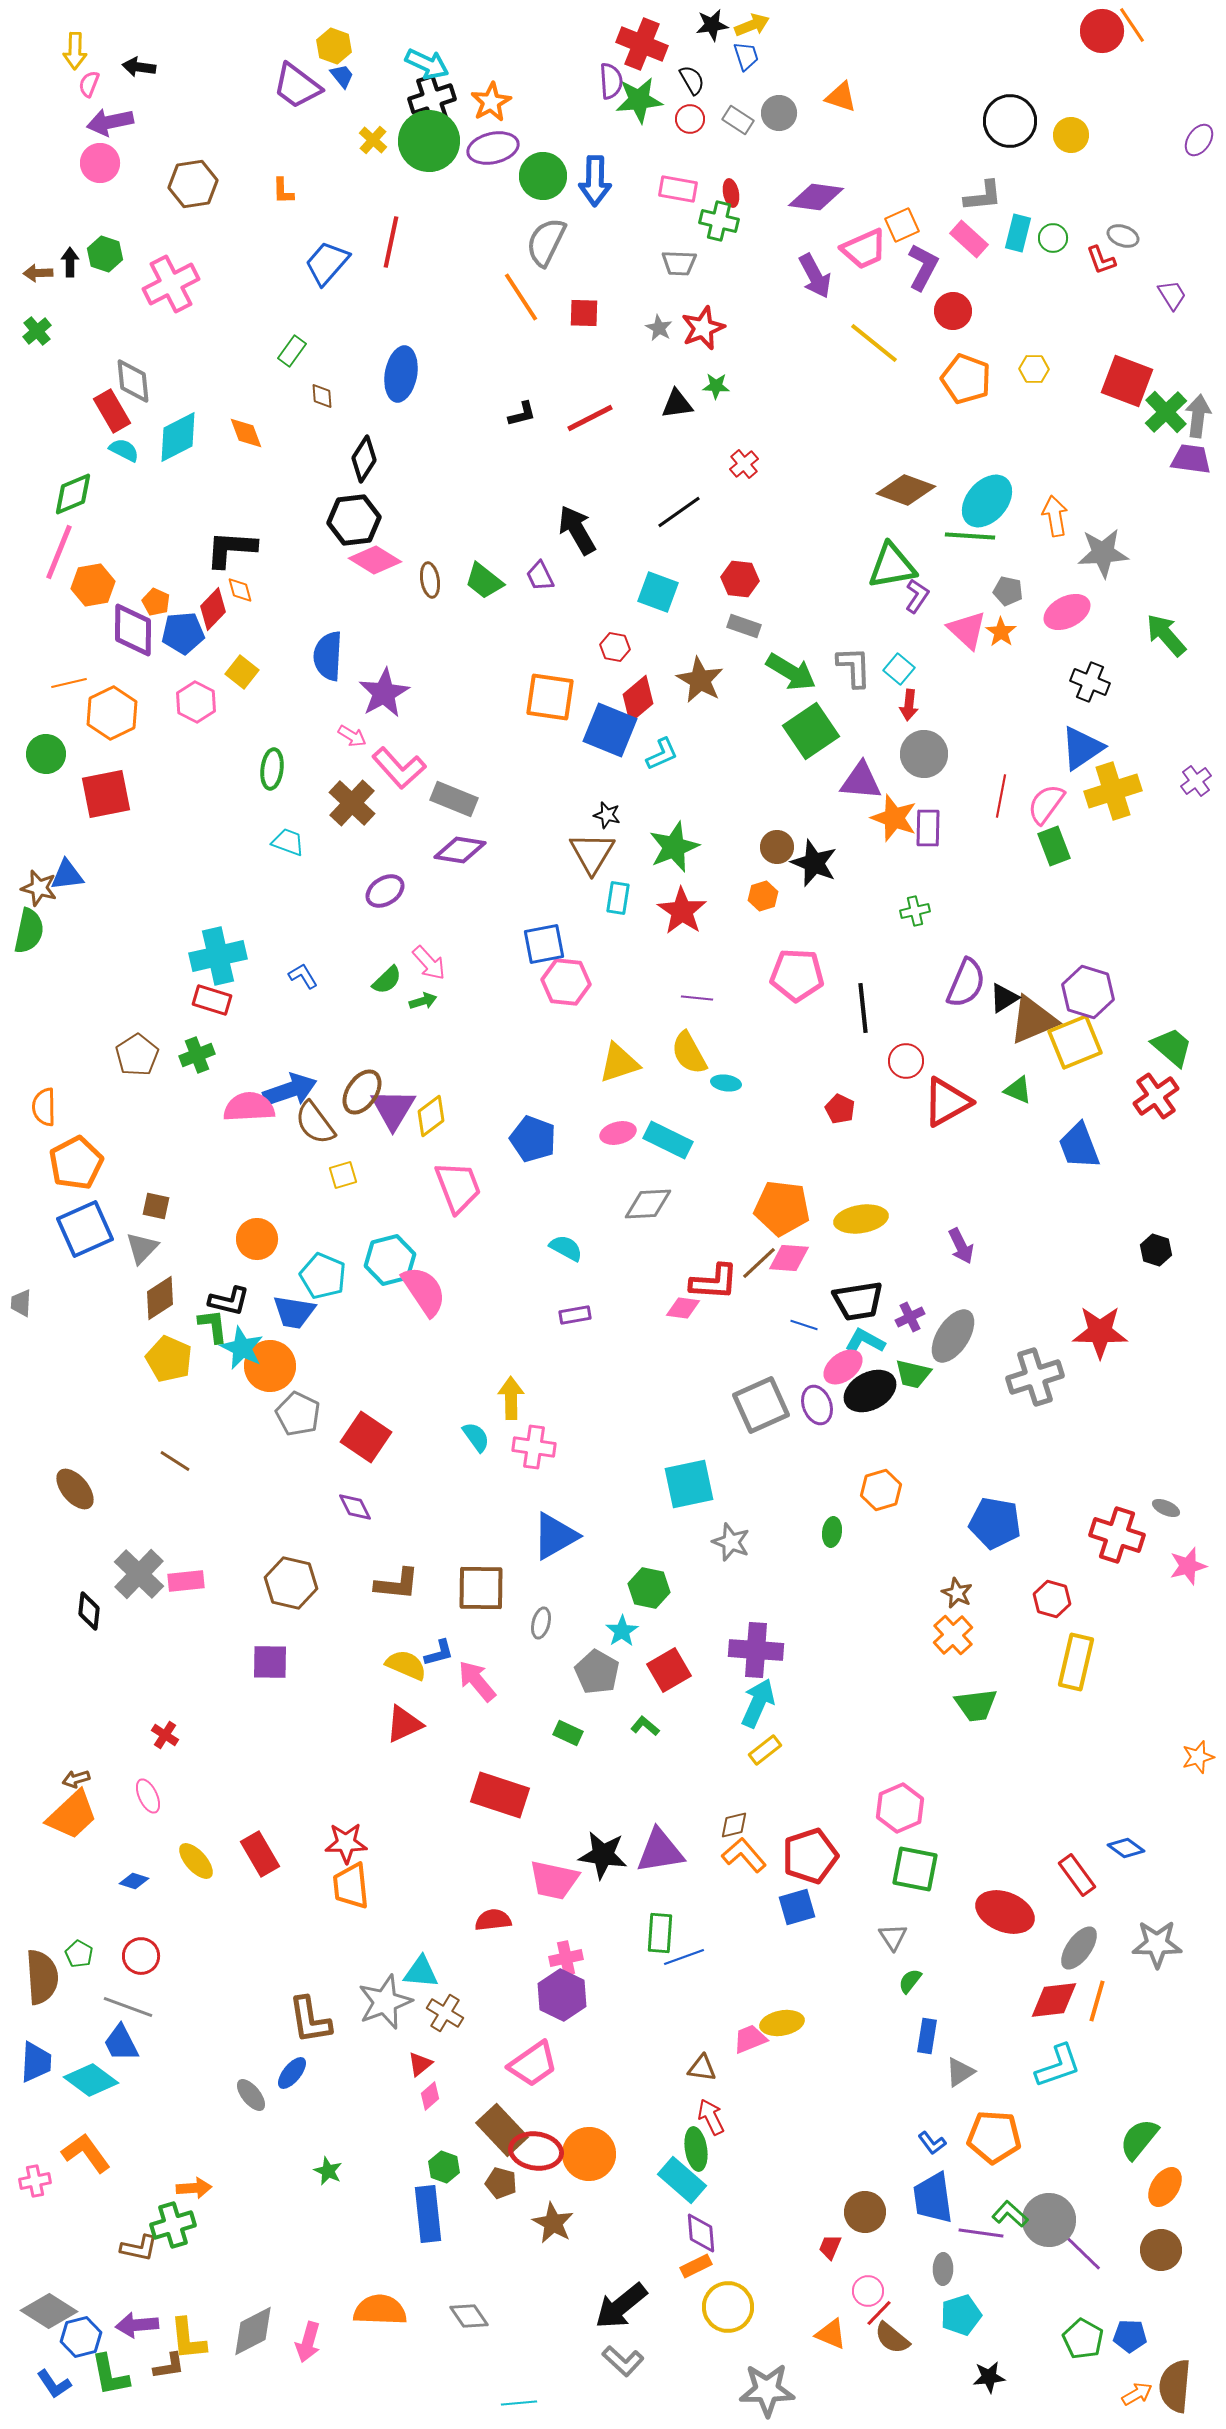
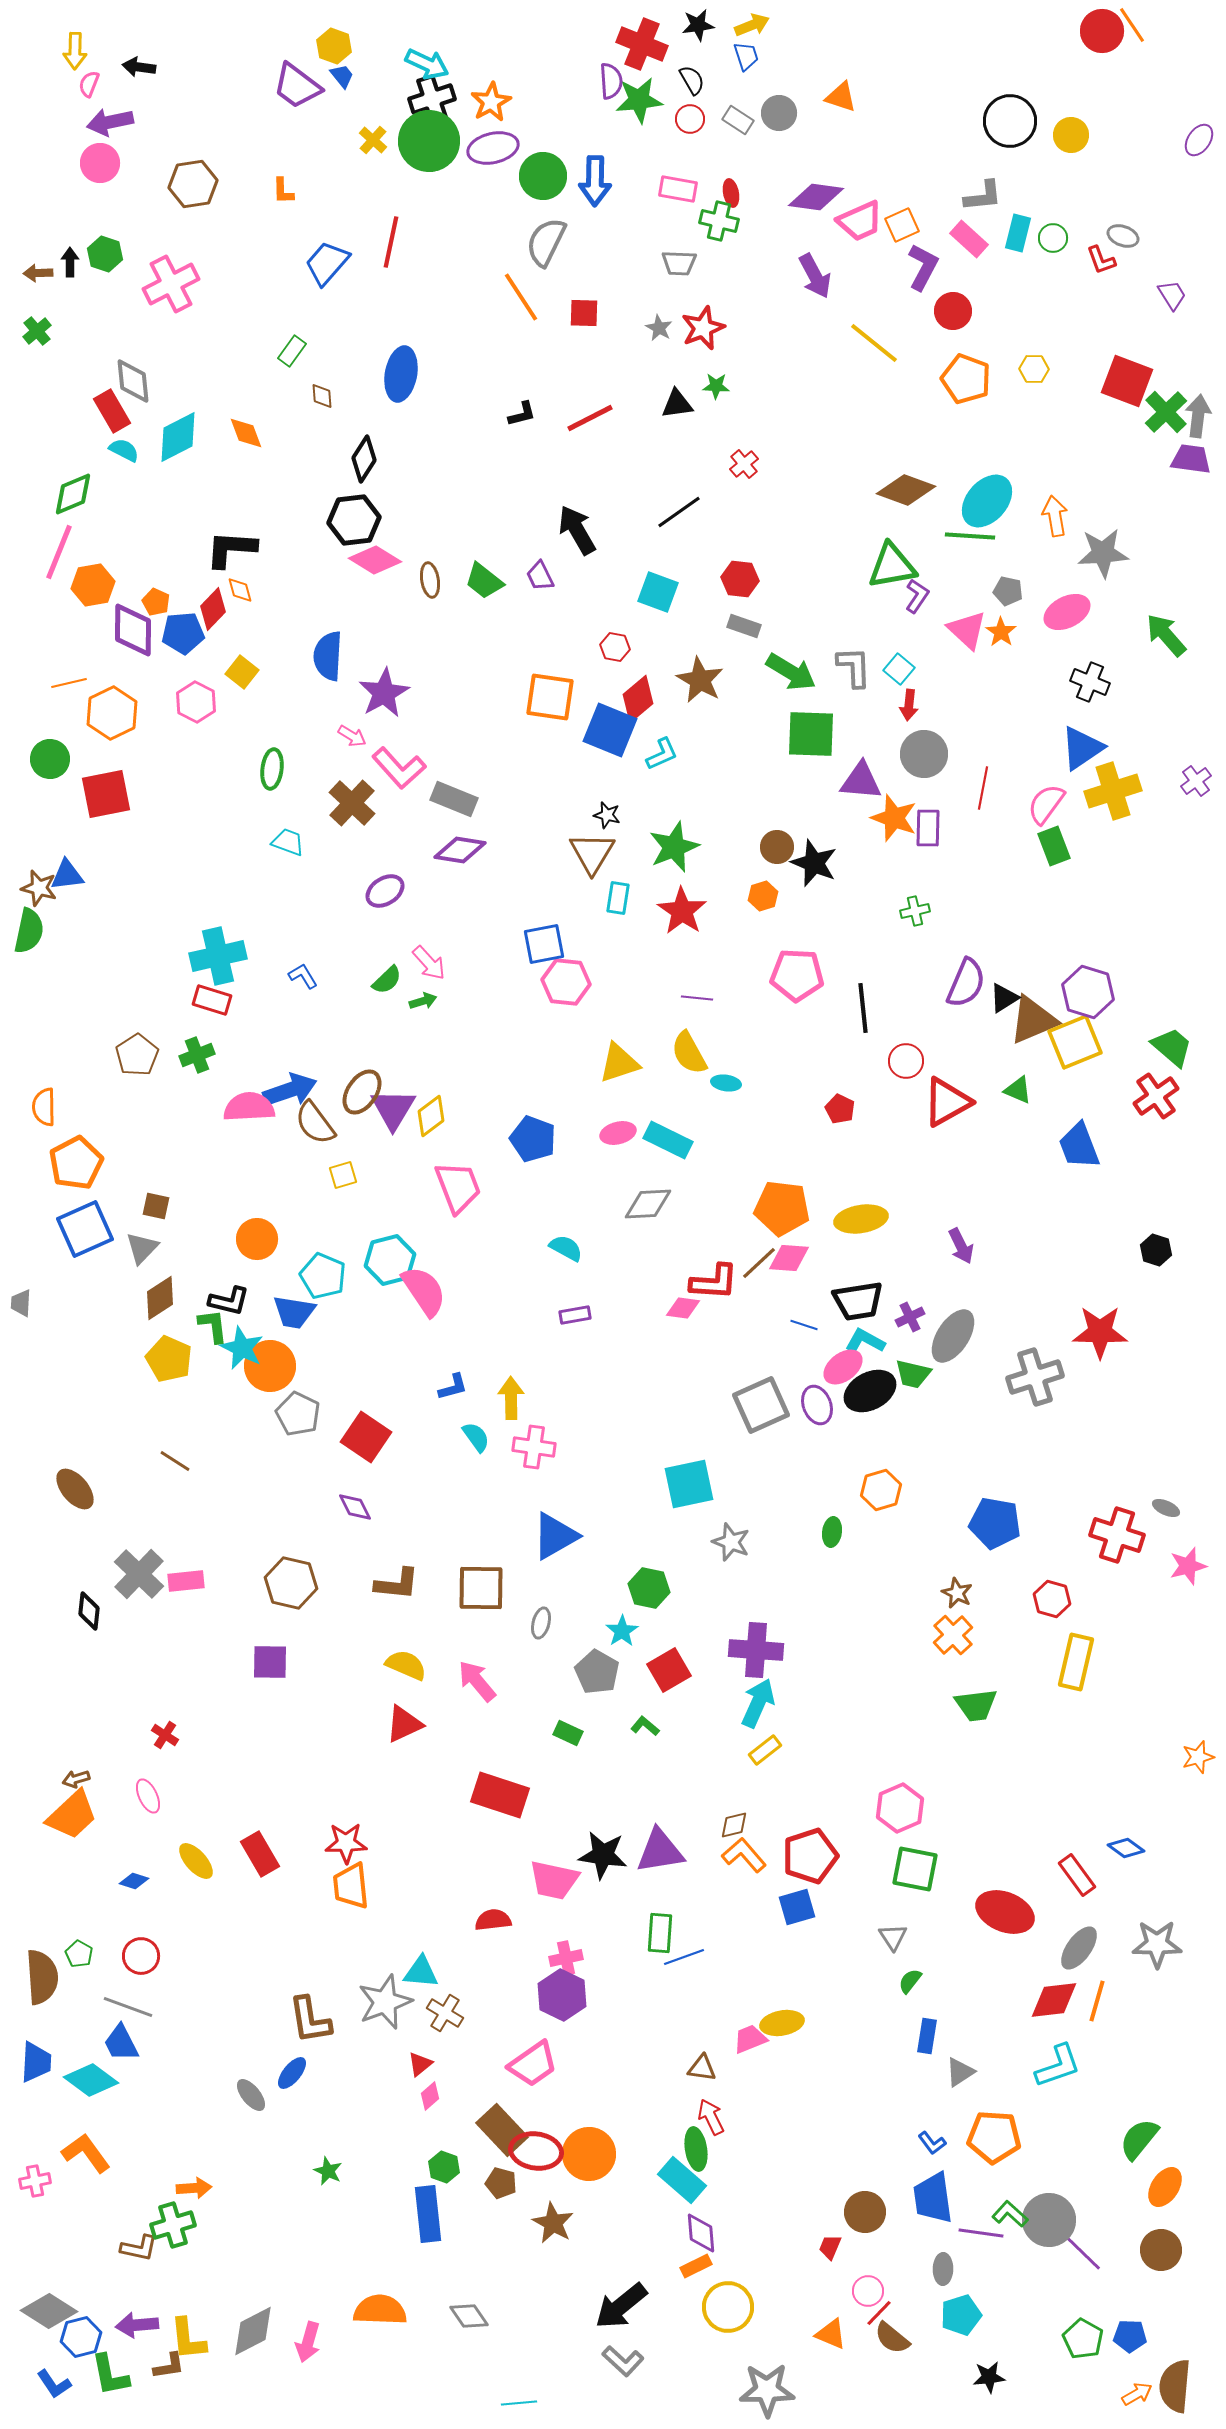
black star at (712, 25): moved 14 px left
pink trapezoid at (864, 249): moved 4 px left, 28 px up
green square at (811, 731): moved 3 px down; rotated 36 degrees clockwise
green circle at (46, 754): moved 4 px right, 5 px down
red line at (1001, 796): moved 18 px left, 8 px up
blue L-shape at (439, 1653): moved 14 px right, 266 px up
